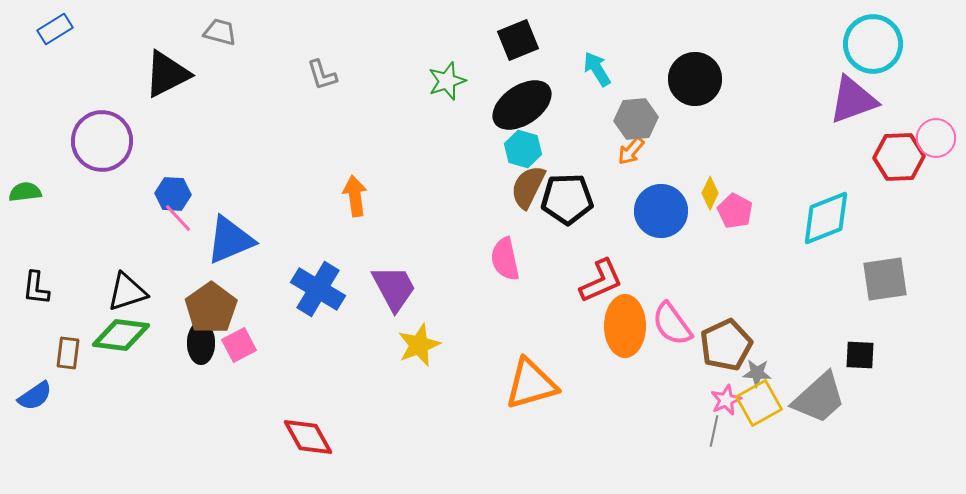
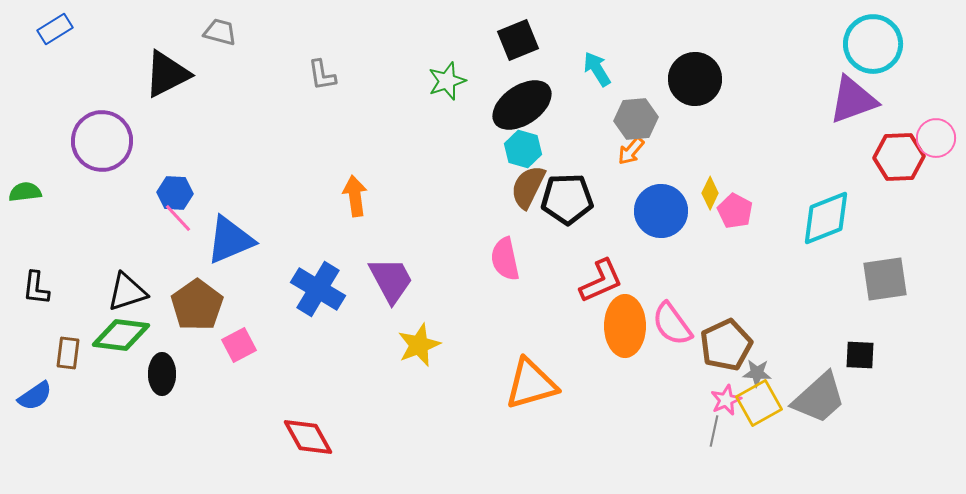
gray L-shape at (322, 75): rotated 8 degrees clockwise
blue hexagon at (173, 194): moved 2 px right, 1 px up
purple trapezoid at (394, 288): moved 3 px left, 8 px up
brown pentagon at (211, 308): moved 14 px left, 3 px up
black ellipse at (201, 343): moved 39 px left, 31 px down
